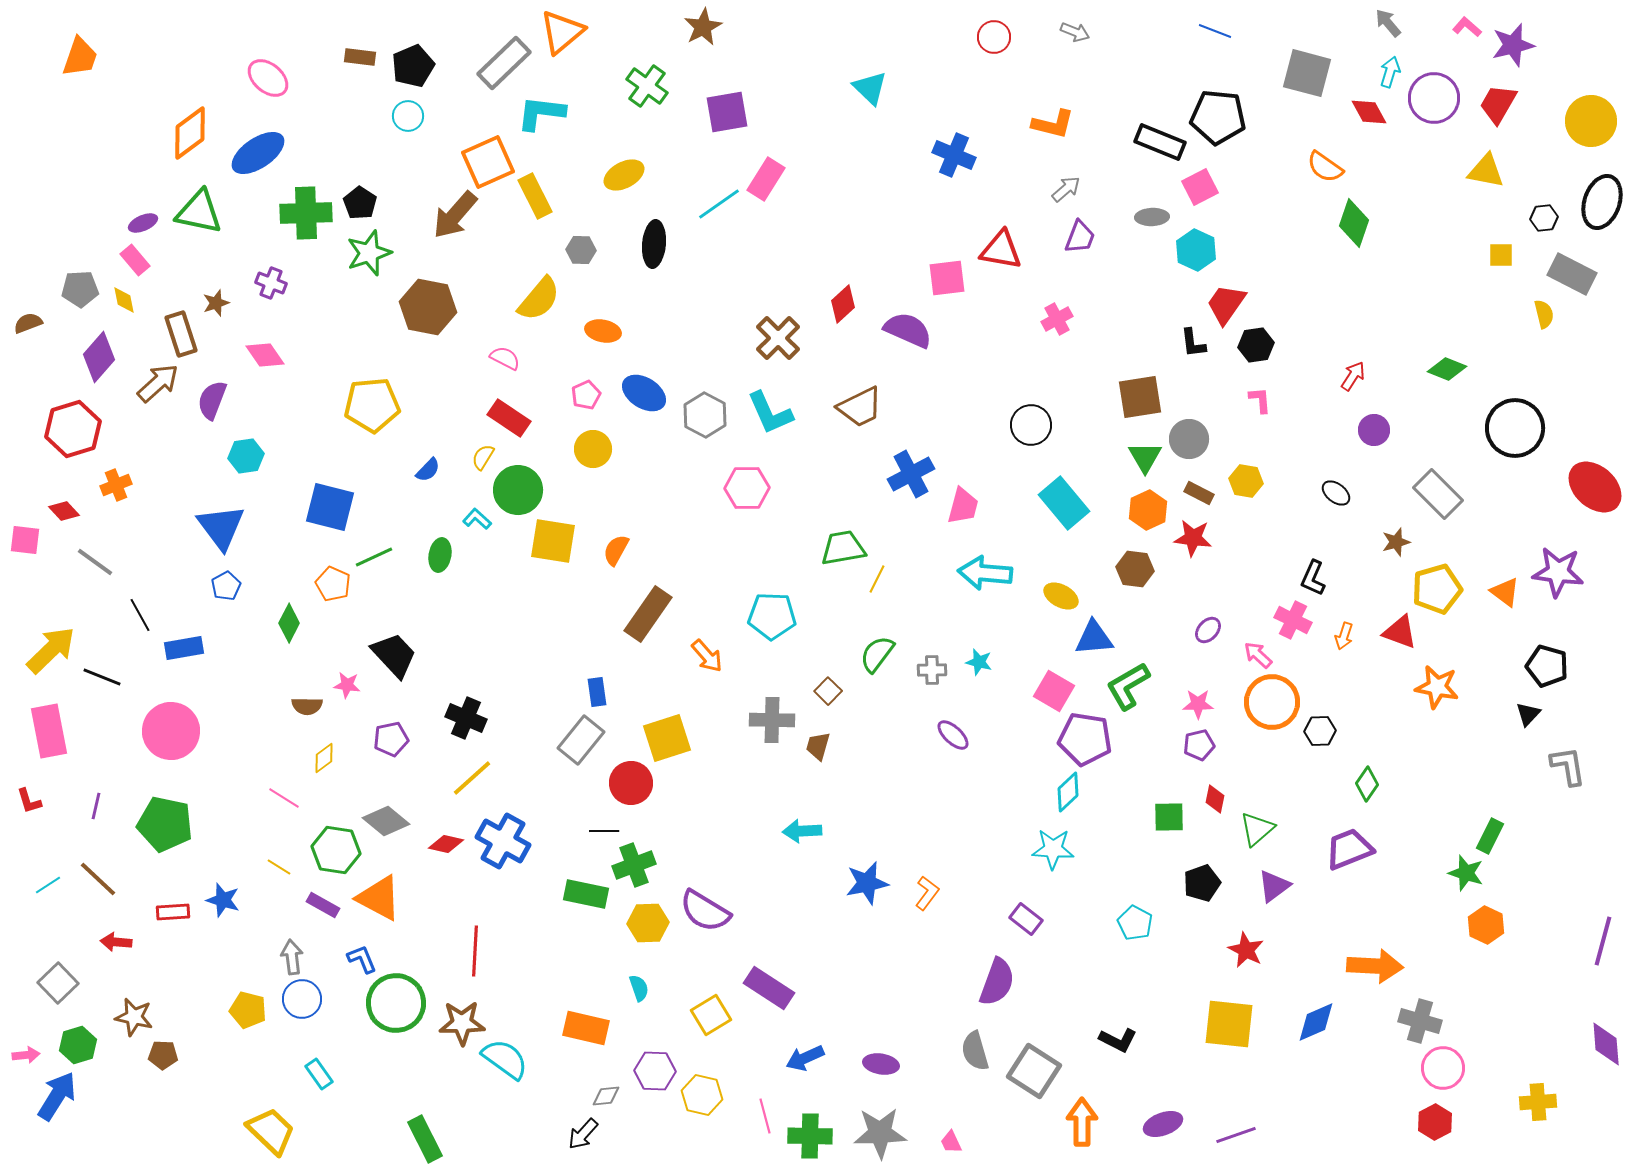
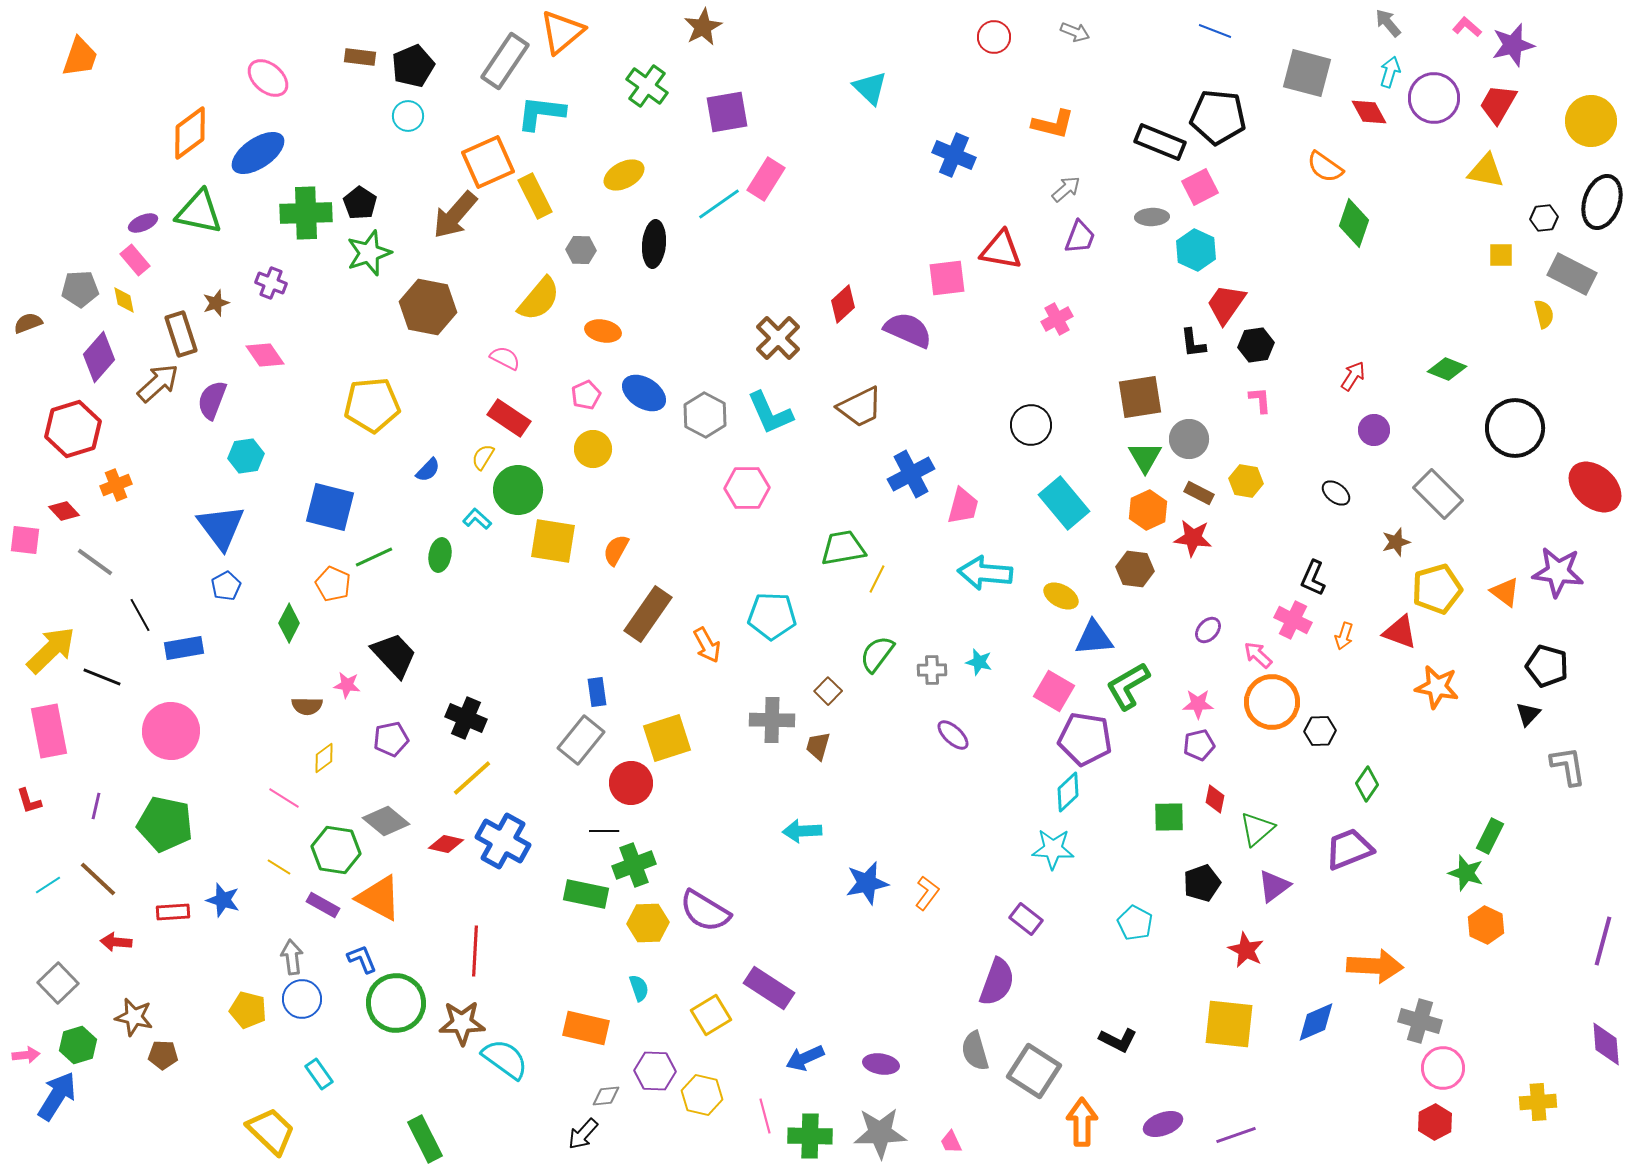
gray rectangle at (504, 63): moved 1 px right, 2 px up; rotated 12 degrees counterclockwise
orange arrow at (707, 656): moved 11 px up; rotated 12 degrees clockwise
